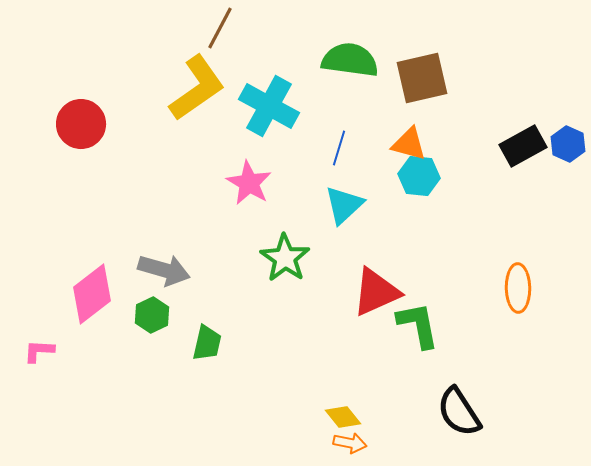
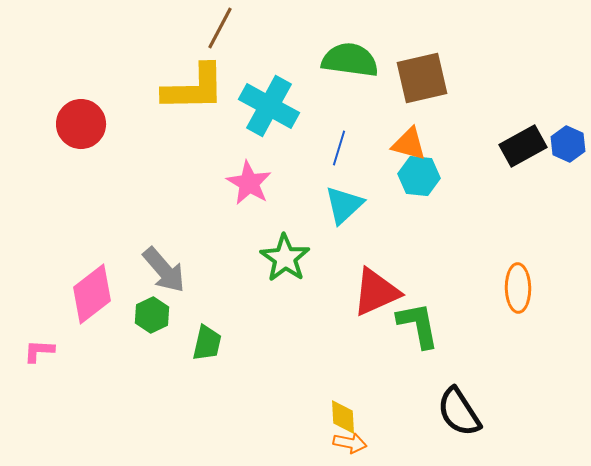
yellow L-shape: moved 3 px left; rotated 34 degrees clockwise
gray arrow: rotated 33 degrees clockwise
yellow diamond: rotated 36 degrees clockwise
